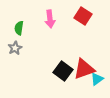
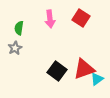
red square: moved 2 px left, 2 px down
black square: moved 6 px left
